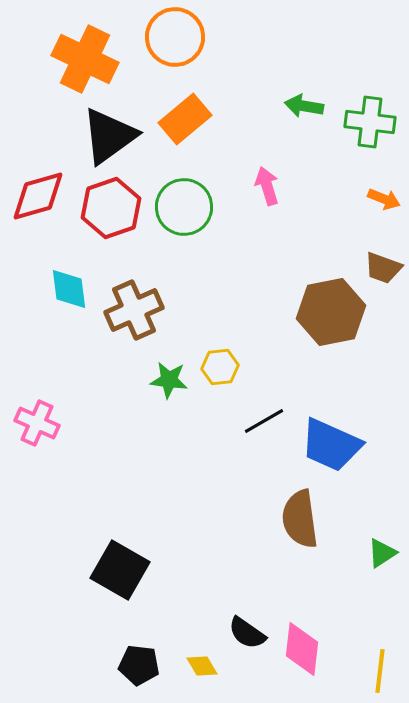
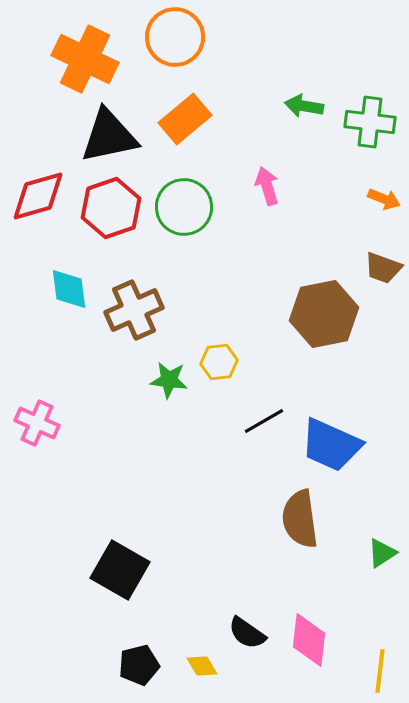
black triangle: rotated 24 degrees clockwise
brown hexagon: moved 7 px left, 2 px down
yellow hexagon: moved 1 px left, 5 px up
pink diamond: moved 7 px right, 9 px up
black pentagon: rotated 21 degrees counterclockwise
